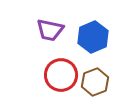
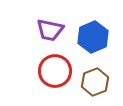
red circle: moved 6 px left, 4 px up
